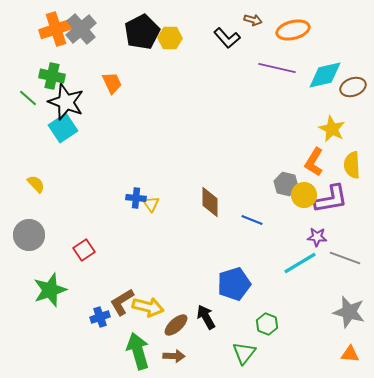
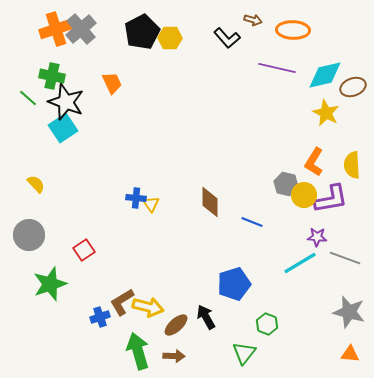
orange ellipse at (293, 30): rotated 16 degrees clockwise
yellow star at (332, 129): moved 6 px left, 16 px up
blue line at (252, 220): moved 2 px down
green star at (50, 290): moved 6 px up
